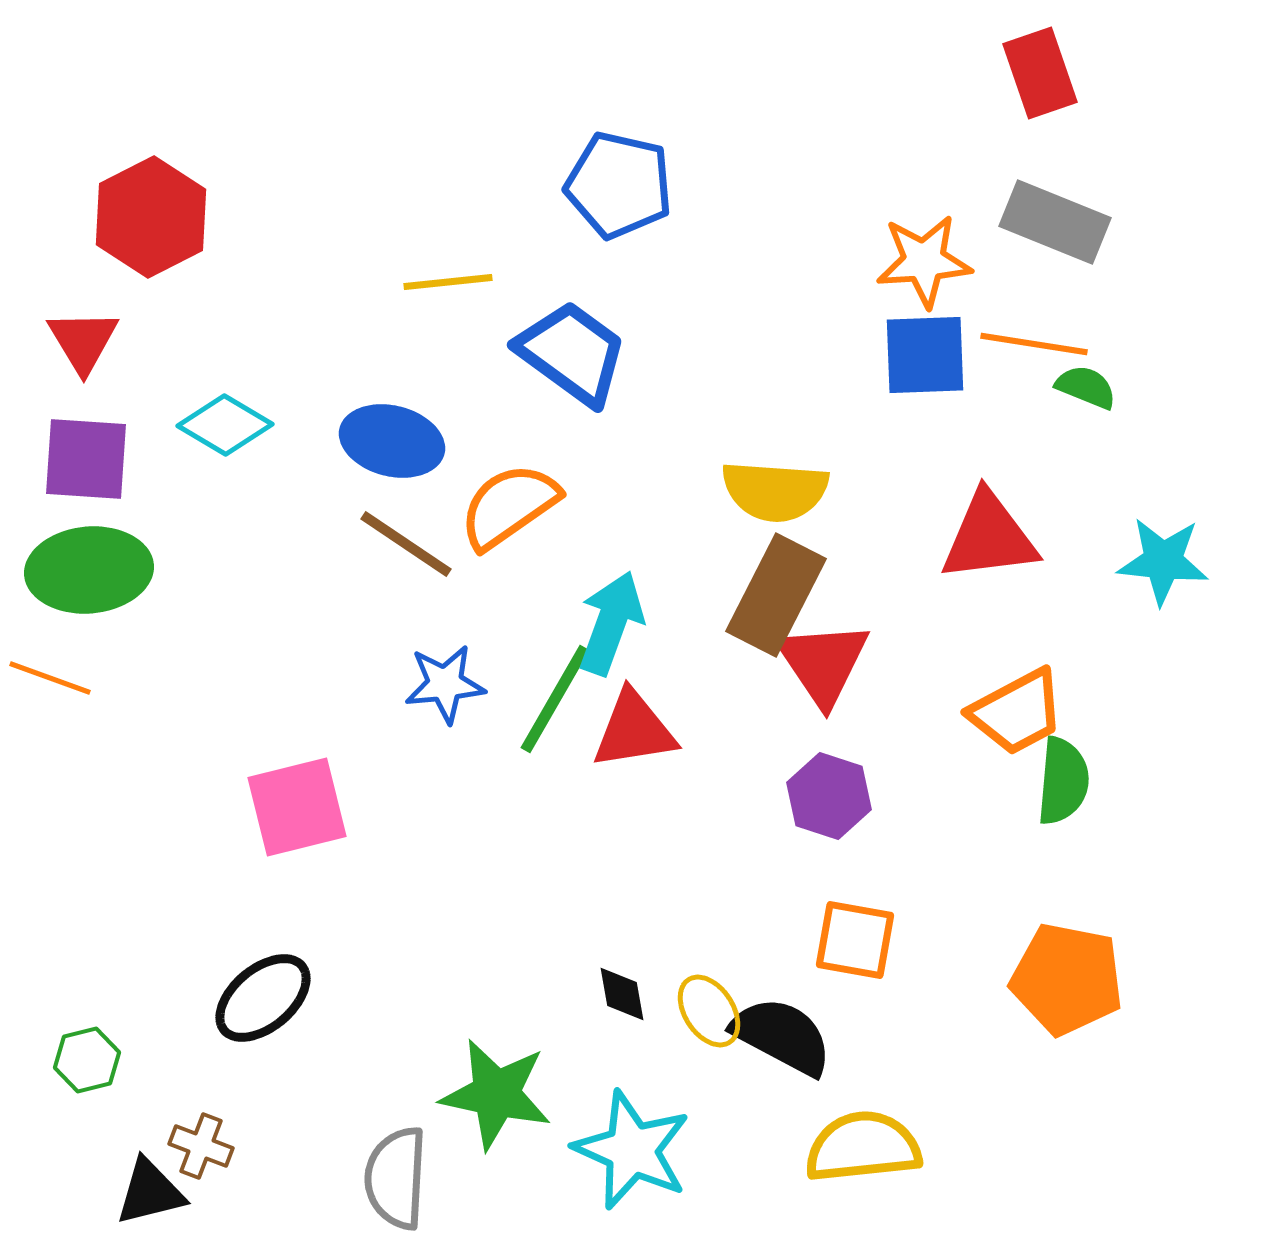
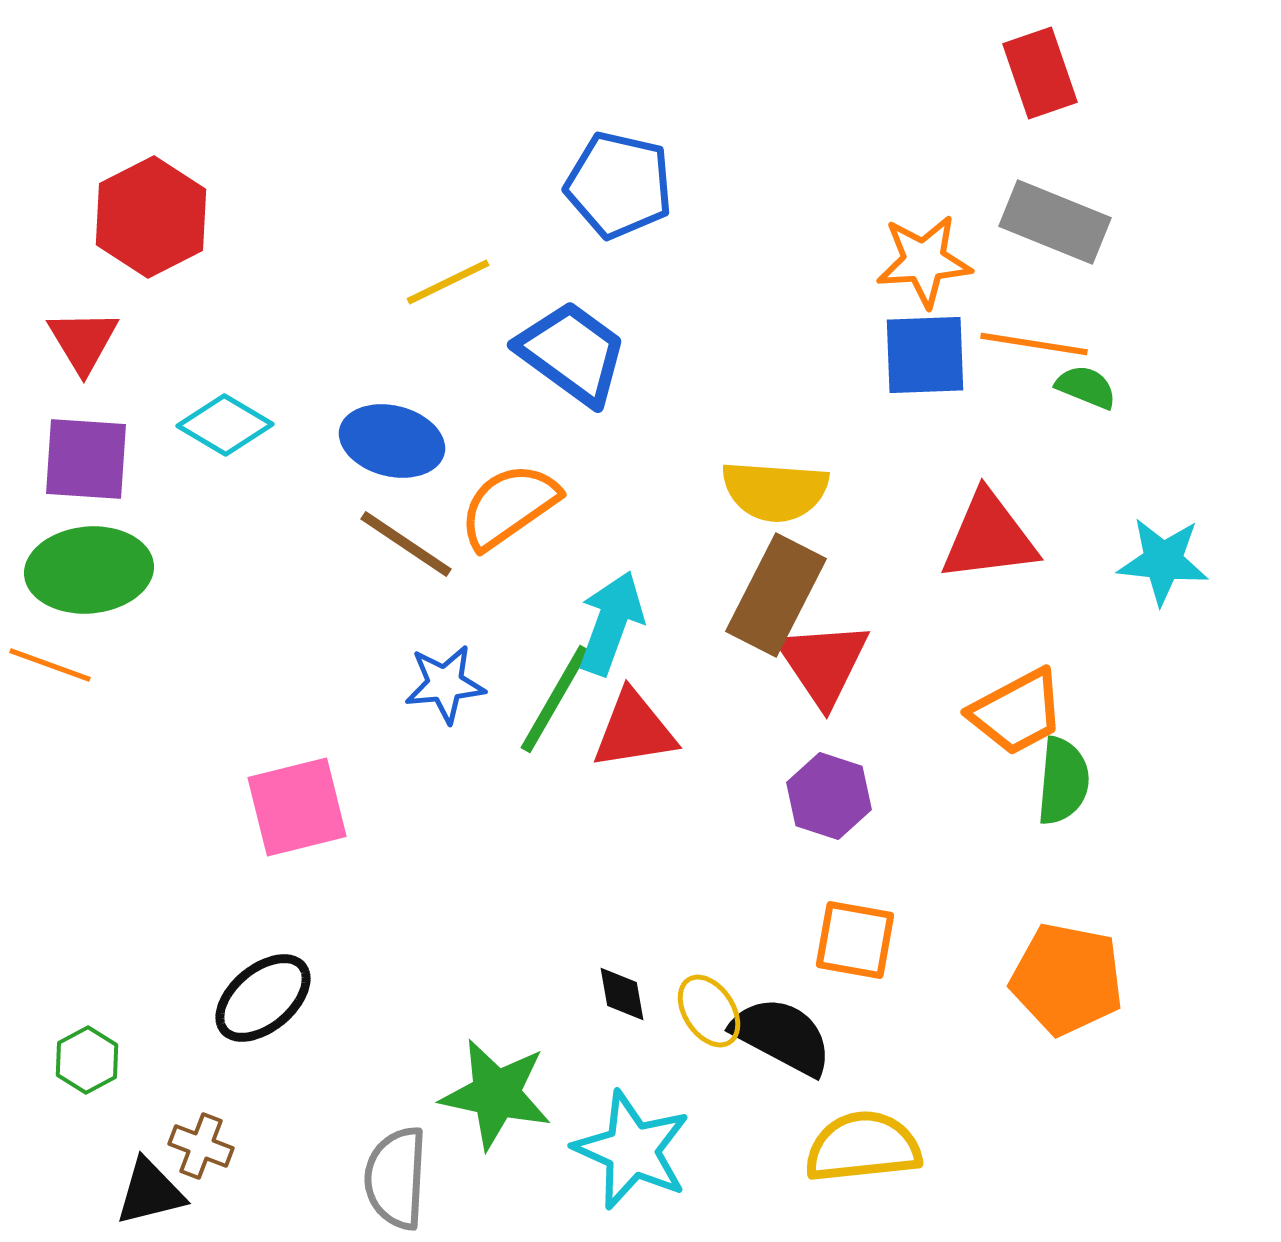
yellow line at (448, 282): rotated 20 degrees counterclockwise
orange line at (50, 678): moved 13 px up
green hexagon at (87, 1060): rotated 14 degrees counterclockwise
